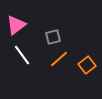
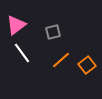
gray square: moved 5 px up
white line: moved 2 px up
orange line: moved 2 px right, 1 px down
